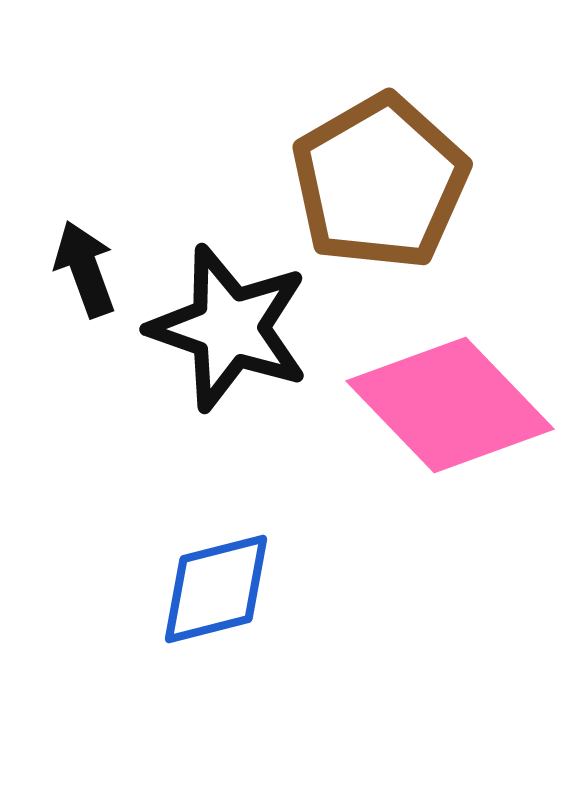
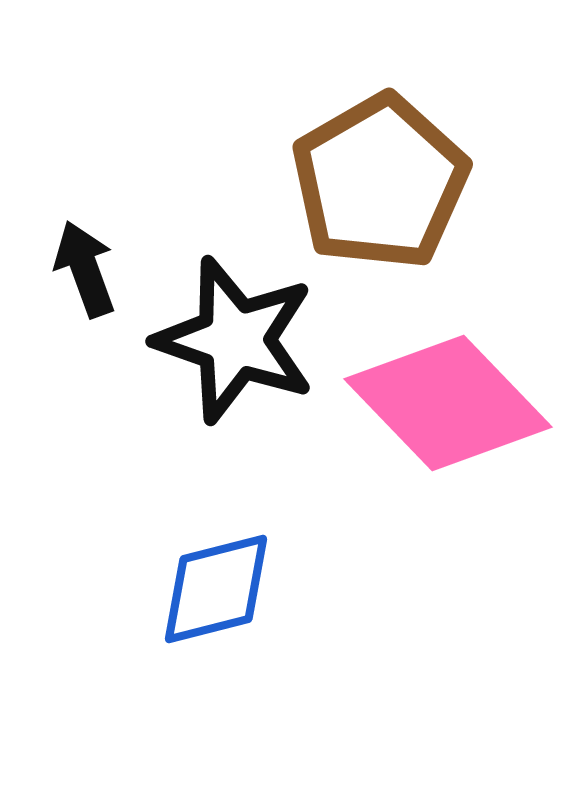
black star: moved 6 px right, 12 px down
pink diamond: moved 2 px left, 2 px up
